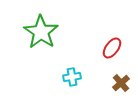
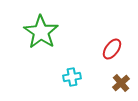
red ellipse: moved 1 px down
